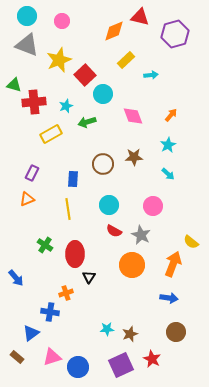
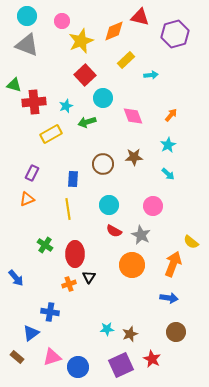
yellow star at (59, 60): moved 22 px right, 19 px up
cyan circle at (103, 94): moved 4 px down
orange cross at (66, 293): moved 3 px right, 9 px up
